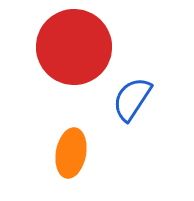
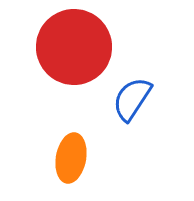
orange ellipse: moved 5 px down
